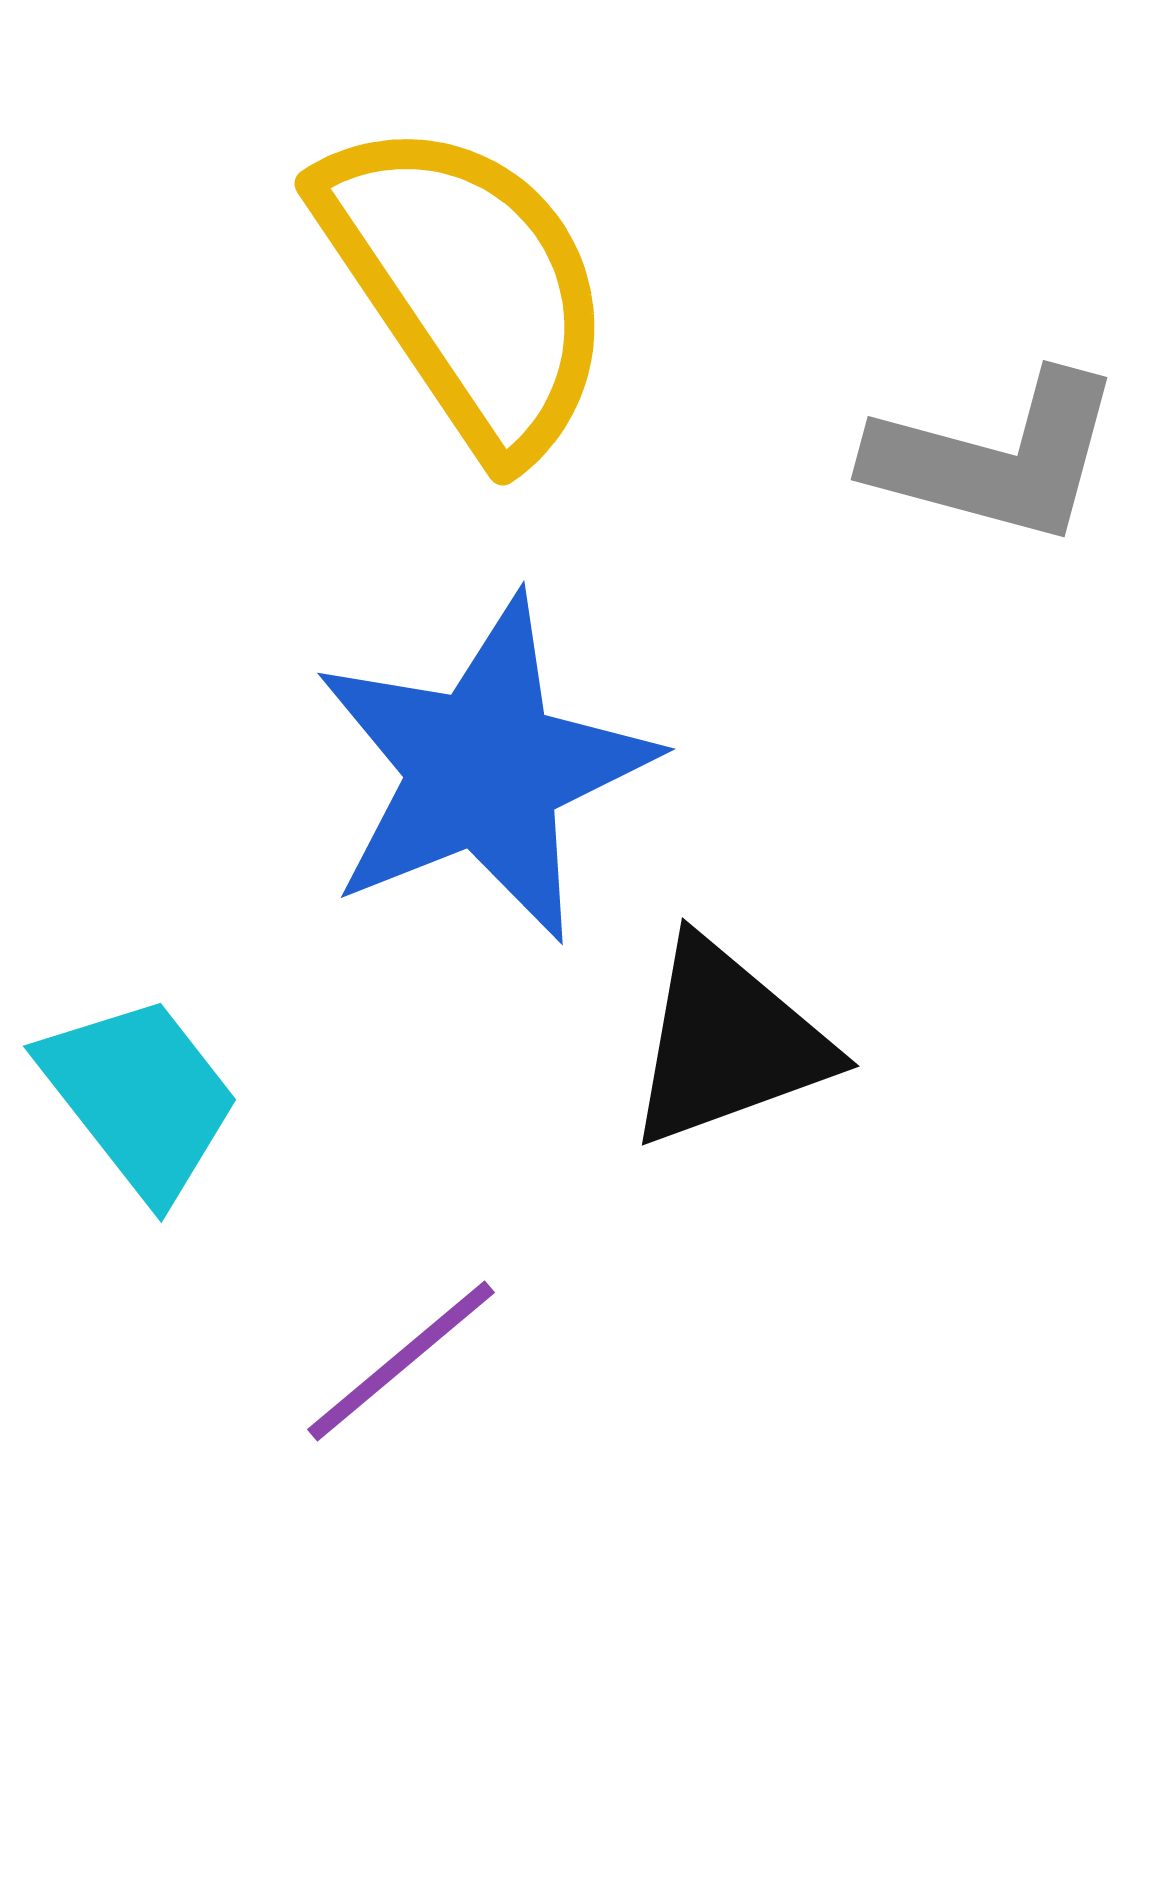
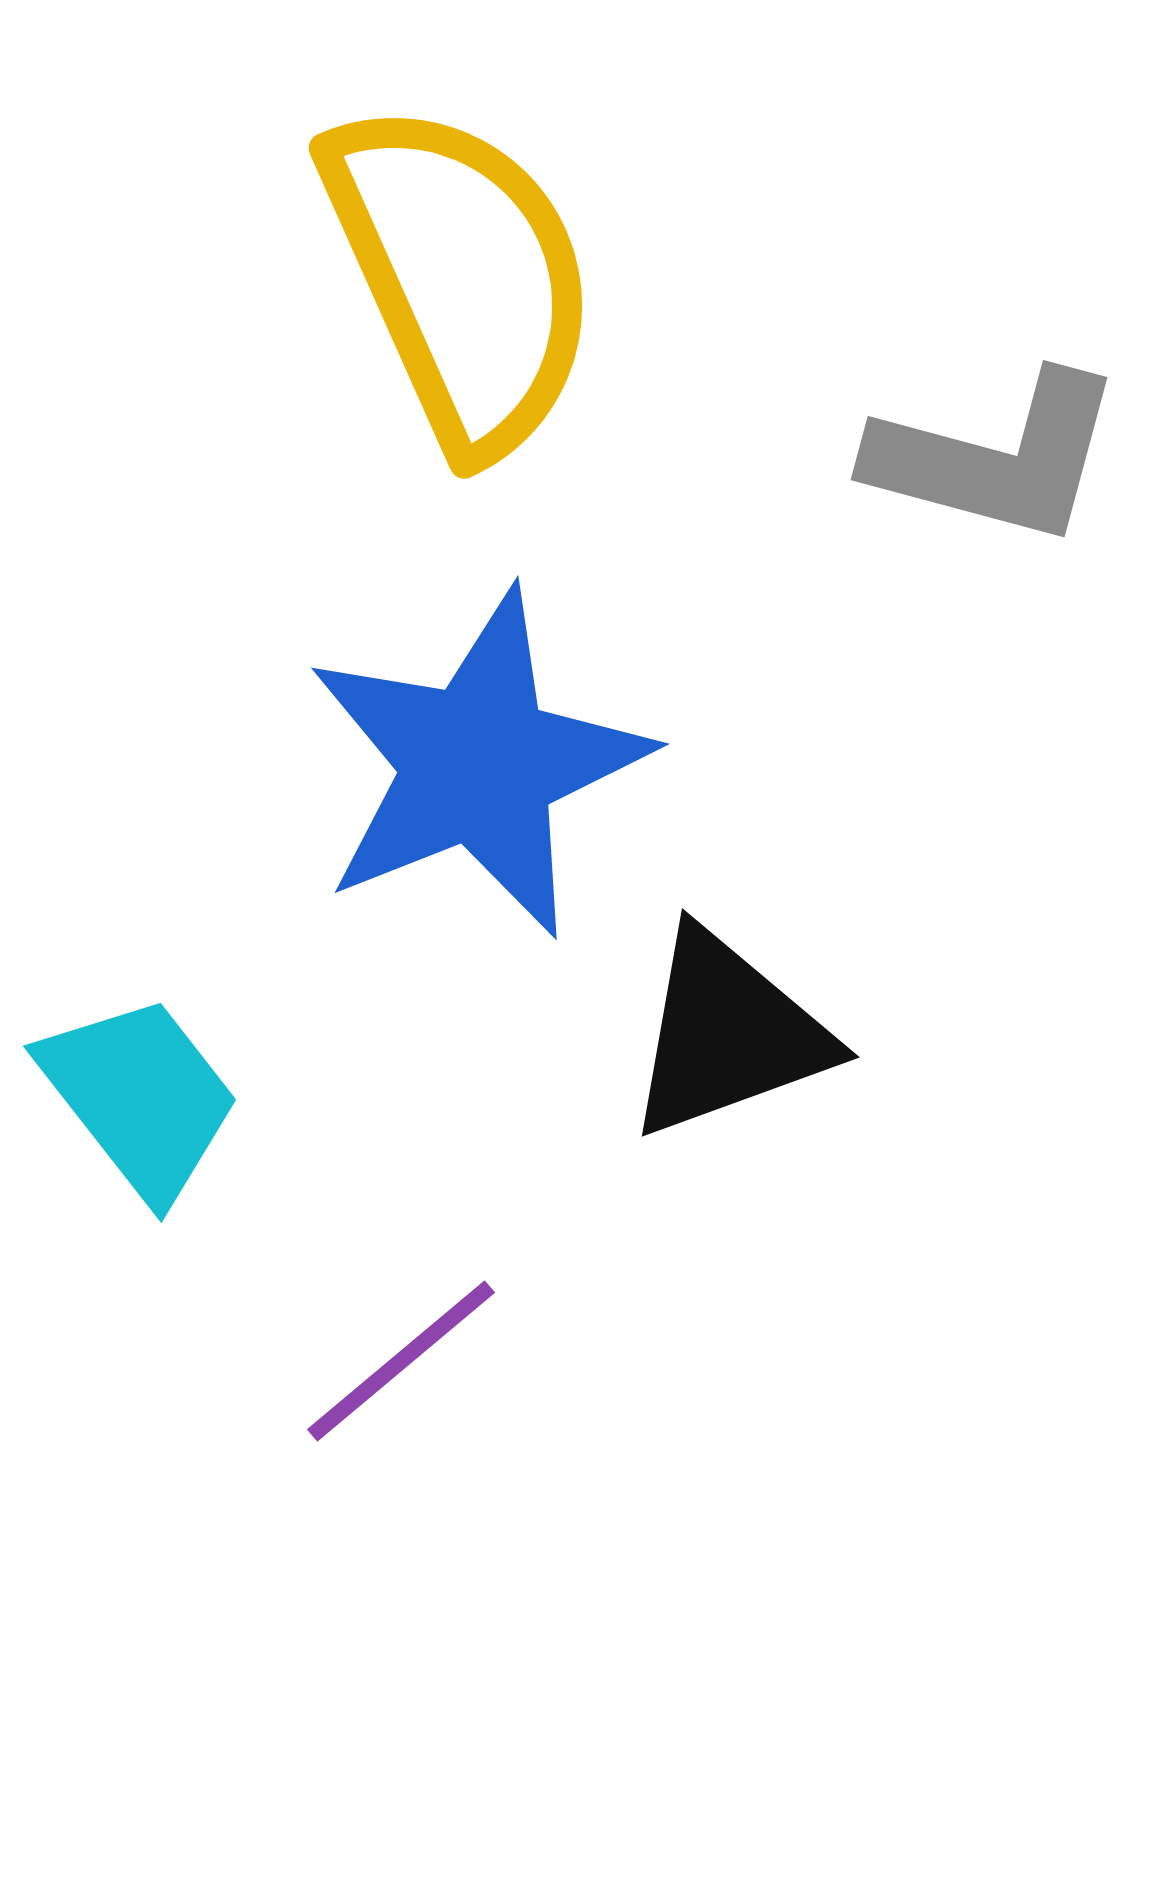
yellow semicircle: moved 6 px left, 10 px up; rotated 10 degrees clockwise
blue star: moved 6 px left, 5 px up
black triangle: moved 9 px up
